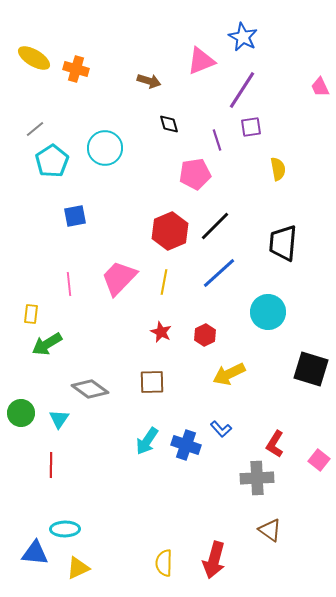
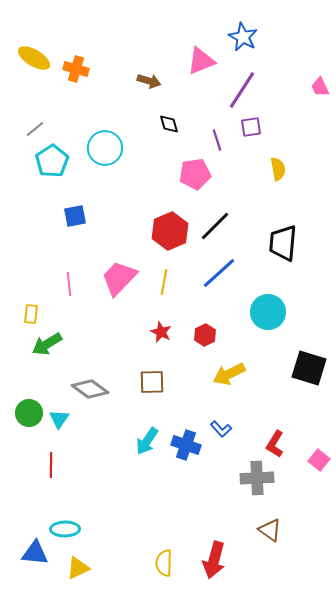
black square at (311, 369): moved 2 px left, 1 px up
green circle at (21, 413): moved 8 px right
